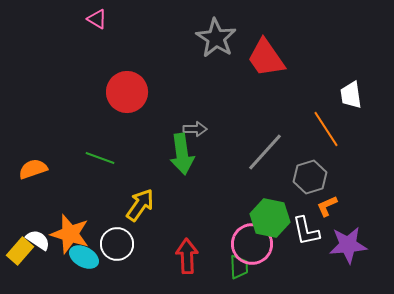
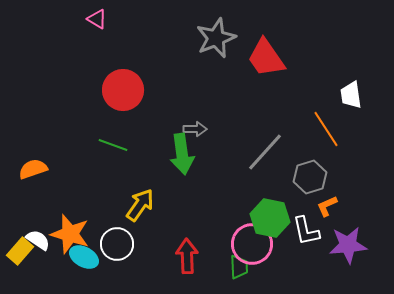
gray star: rotated 18 degrees clockwise
red circle: moved 4 px left, 2 px up
green line: moved 13 px right, 13 px up
